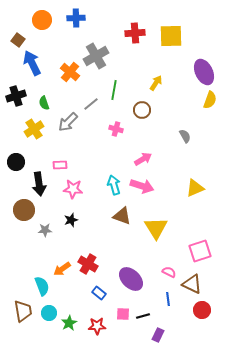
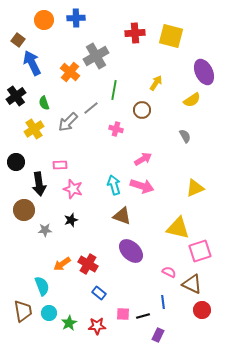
orange circle at (42, 20): moved 2 px right
yellow square at (171, 36): rotated 15 degrees clockwise
black cross at (16, 96): rotated 18 degrees counterclockwise
yellow semicircle at (210, 100): moved 18 px left; rotated 36 degrees clockwise
gray line at (91, 104): moved 4 px down
pink star at (73, 189): rotated 12 degrees clockwise
yellow triangle at (156, 228): moved 22 px right; rotated 45 degrees counterclockwise
orange arrow at (62, 269): moved 5 px up
purple ellipse at (131, 279): moved 28 px up
blue line at (168, 299): moved 5 px left, 3 px down
